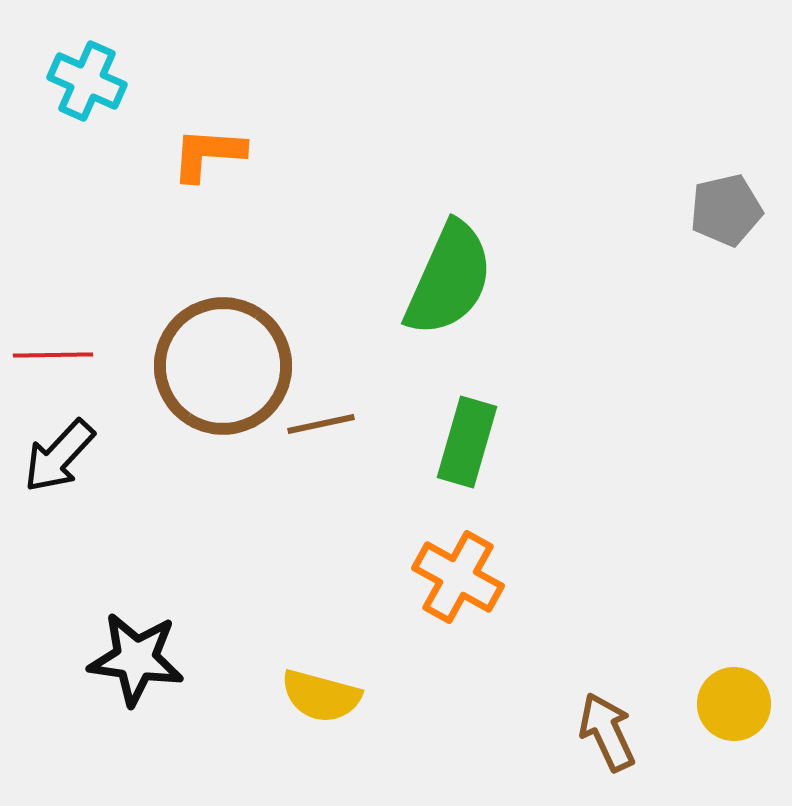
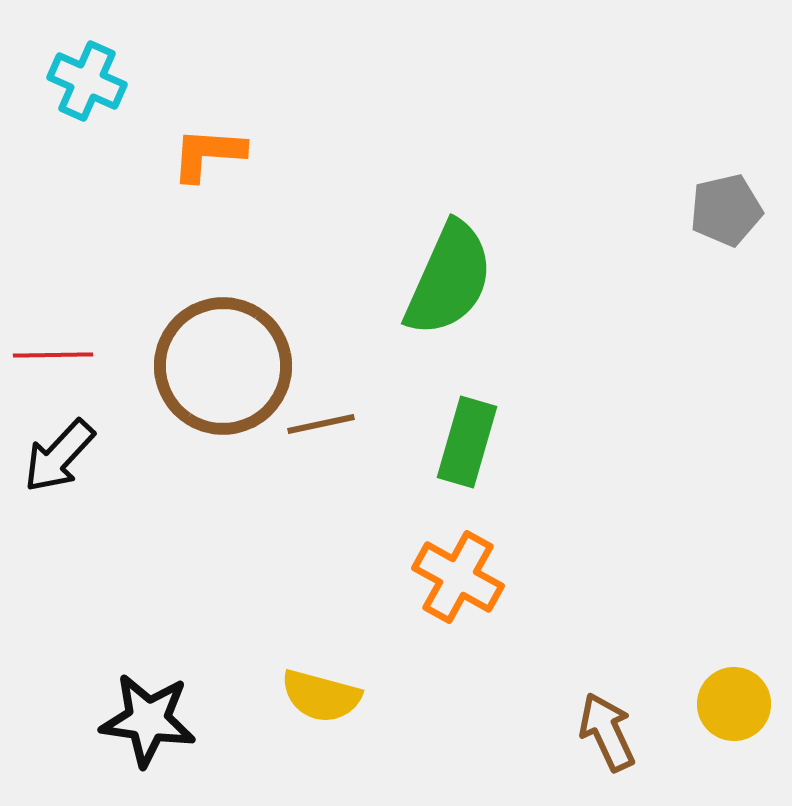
black star: moved 12 px right, 61 px down
